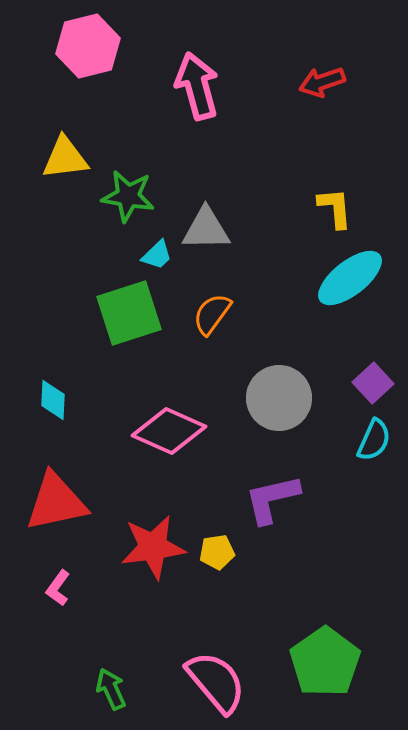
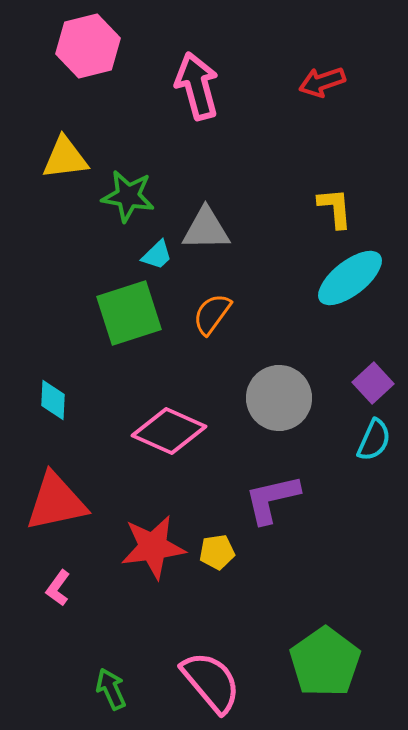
pink semicircle: moved 5 px left
